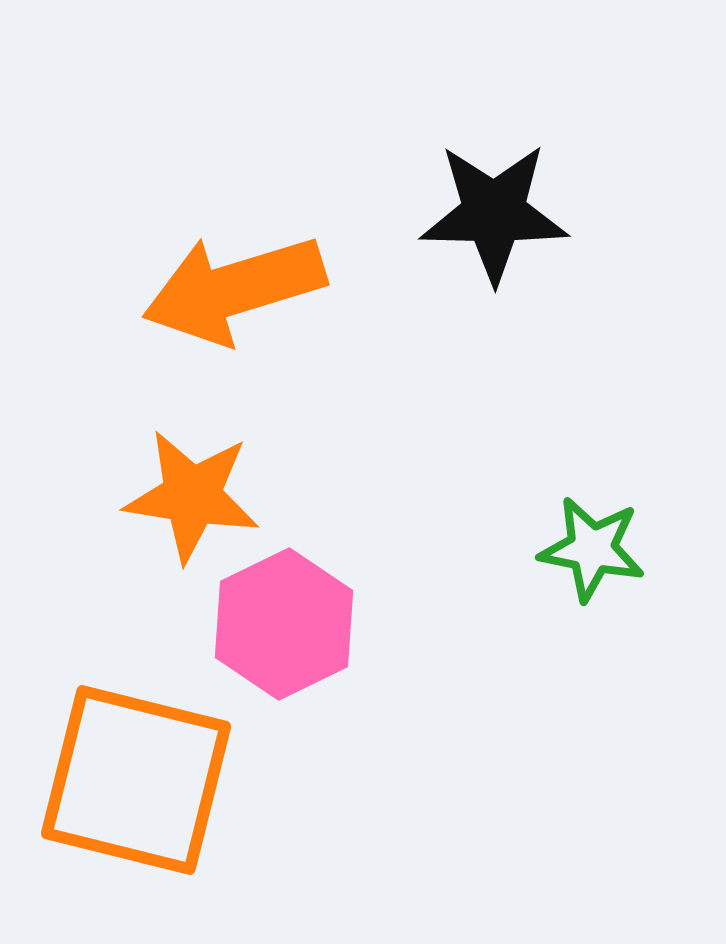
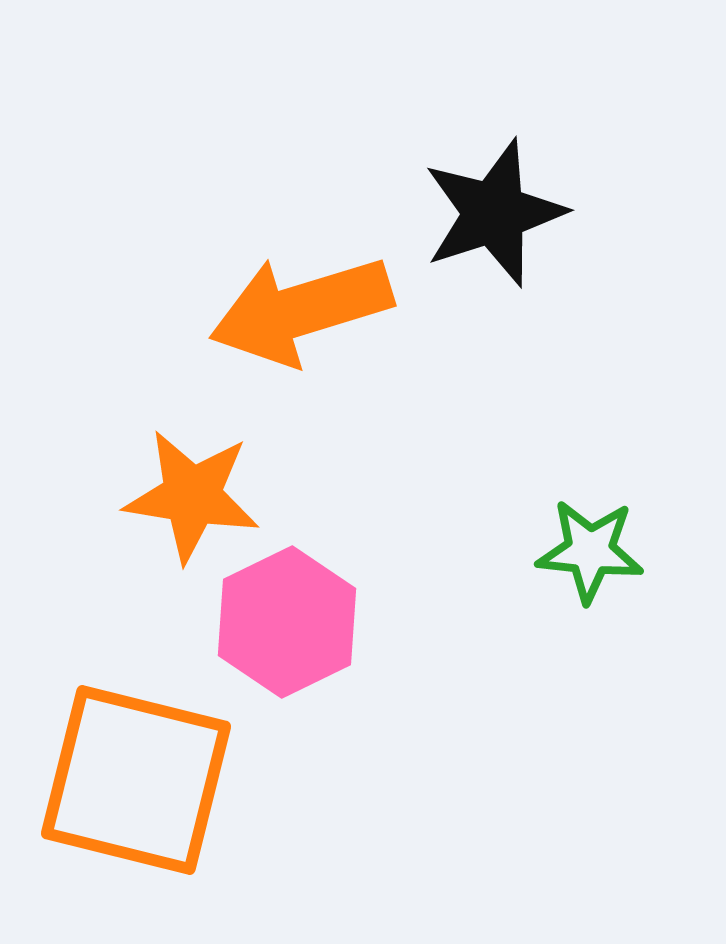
black star: rotated 19 degrees counterclockwise
orange arrow: moved 67 px right, 21 px down
green star: moved 2 px left, 2 px down; rotated 5 degrees counterclockwise
pink hexagon: moved 3 px right, 2 px up
